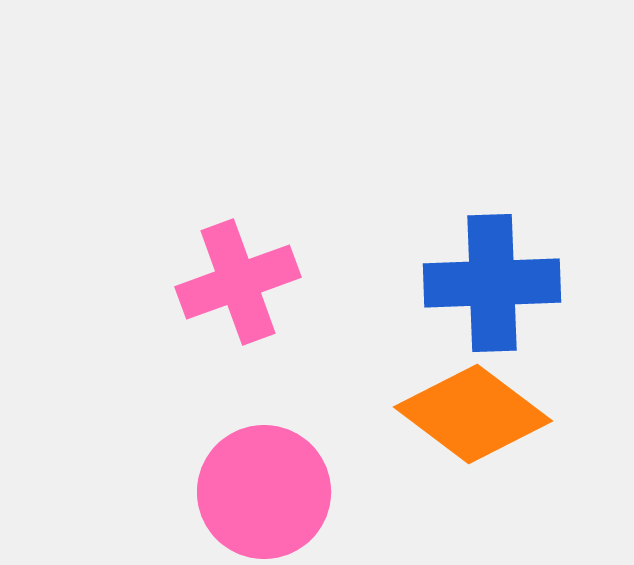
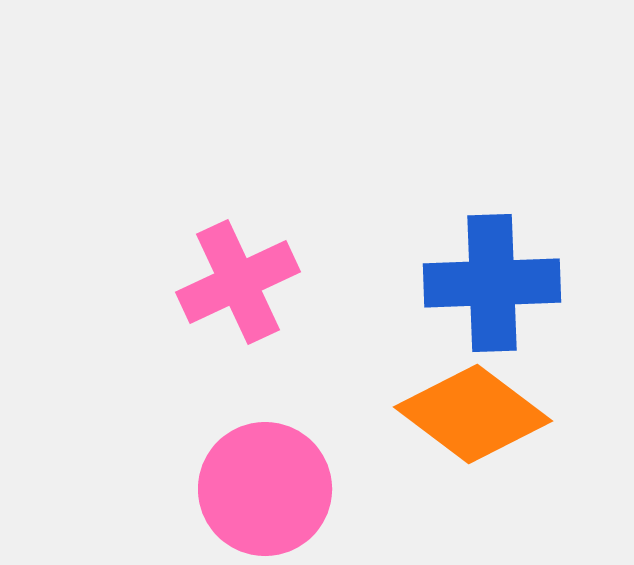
pink cross: rotated 5 degrees counterclockwise
pink circle: moved 1 px right, 3 px up
